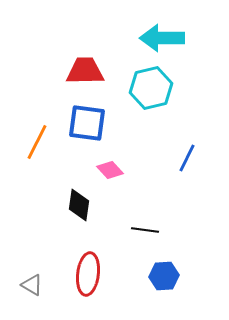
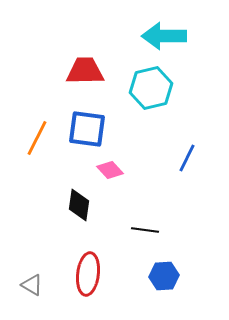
cyan arrow: moved 2 px right, 2 px up
blue square: moved 6 px down
orange line: moved 4 px up
